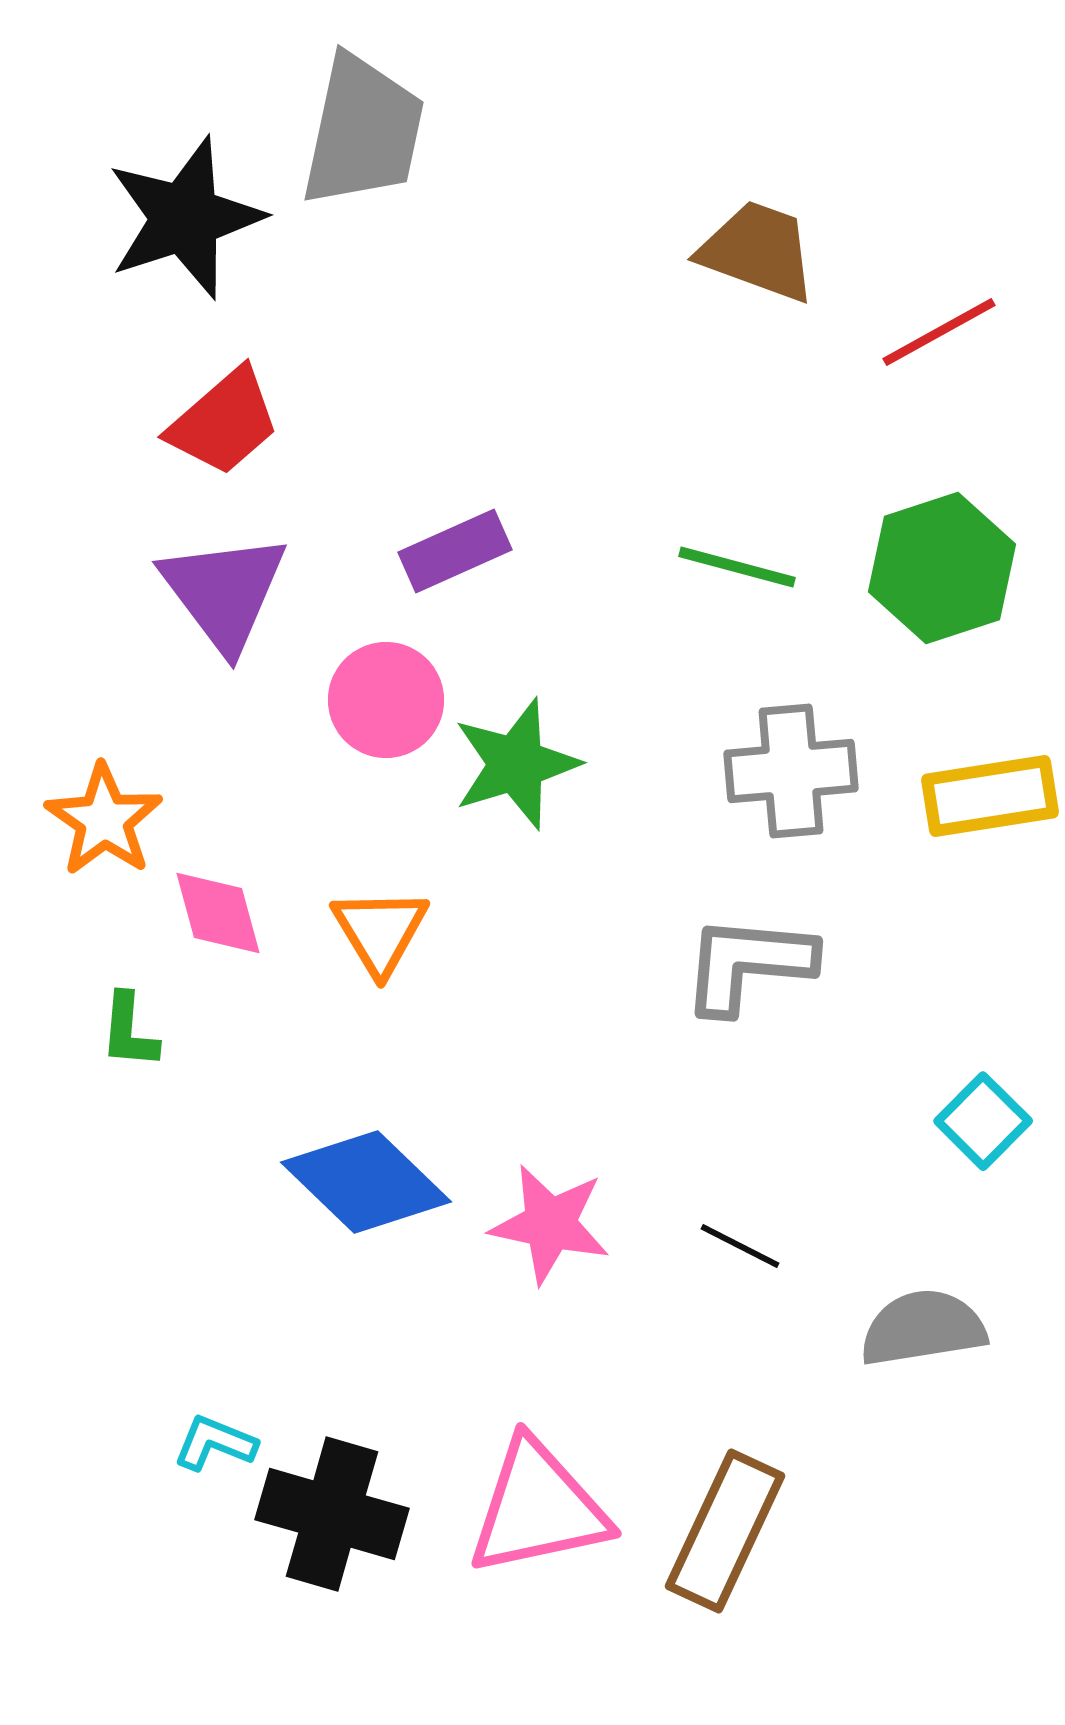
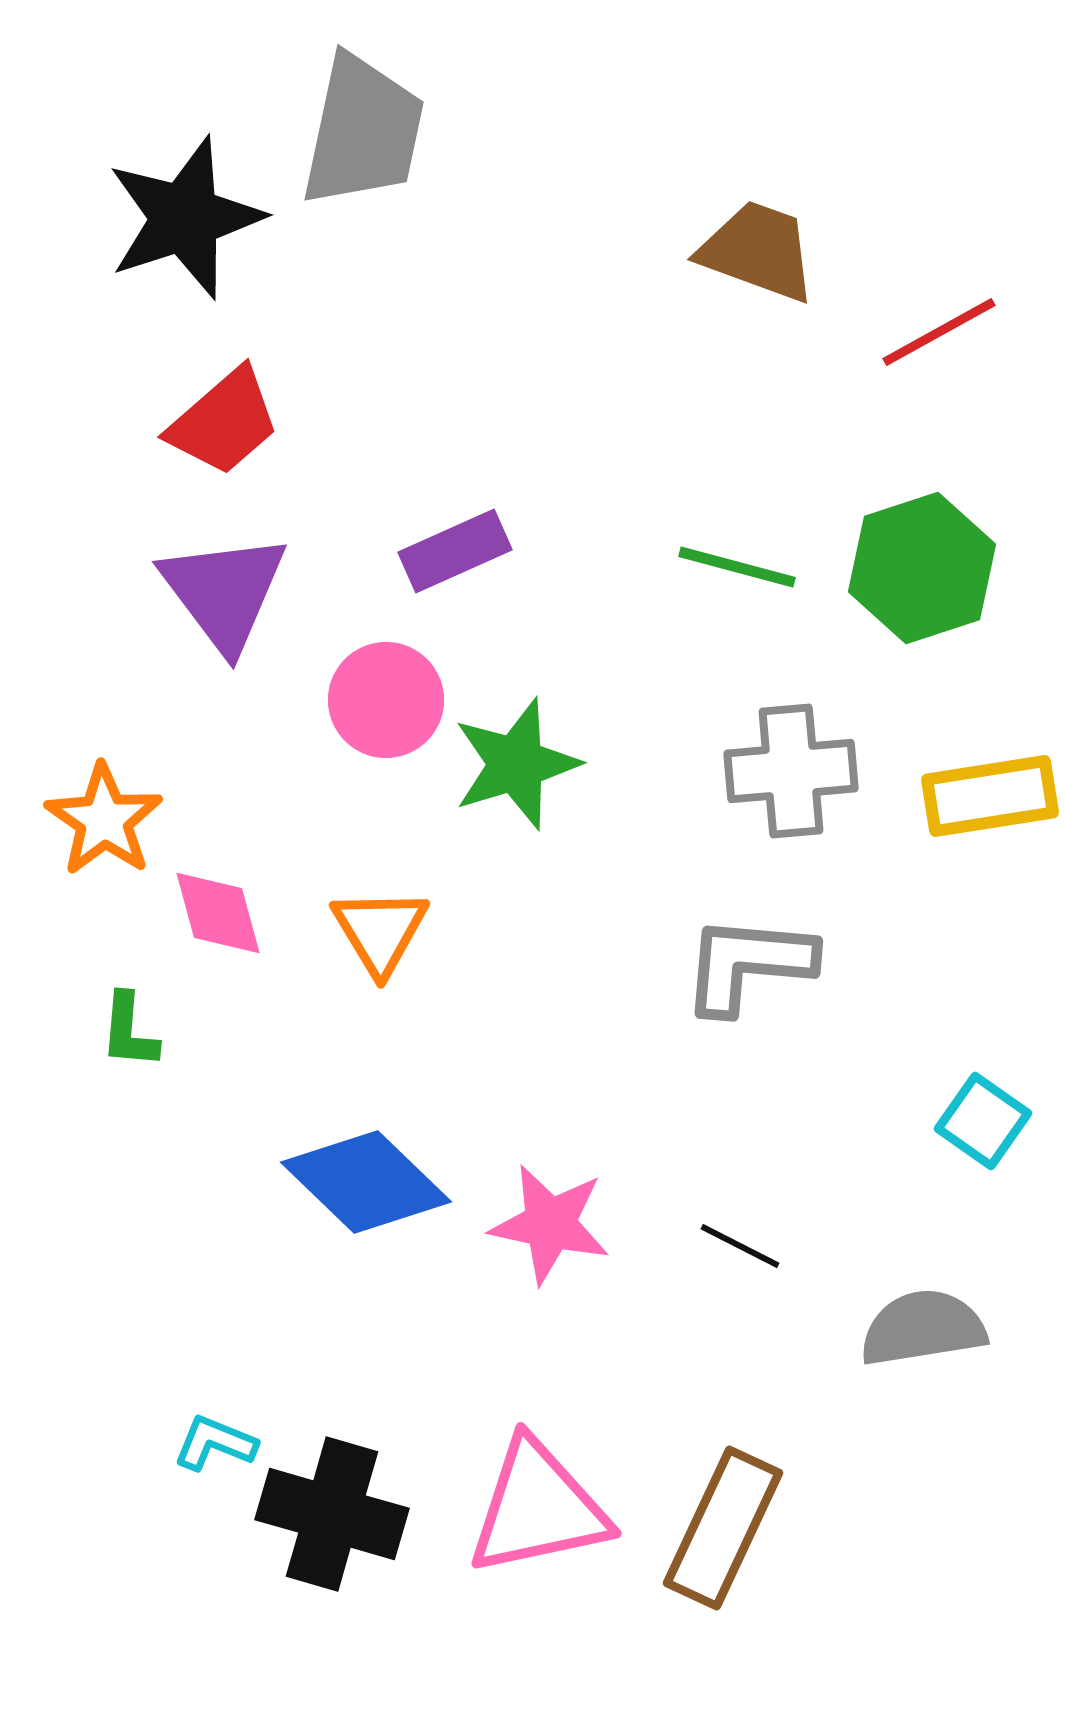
green hexagon: moved 20 px left
cyan square: rotated 10 degrees counterclockwise
brown rectangle: moved 2 px left, 3 px up
